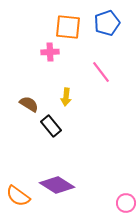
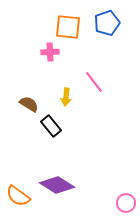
pink line: moved 7 px left, 10 px down
